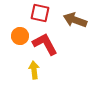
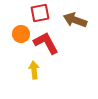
red square: rotated 24 degrees counterclockwise
orange circle: moved 1 px right, 2 px up
red L-shape: moved 1 px right, 1 px up
